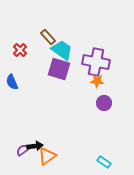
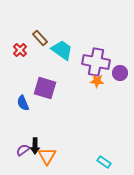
brown rectangle: moved 8 px left, 1 px down
purple square: moved 14 px left, 19 px down
blue semicircle: moved 11 px right, 21 px down
purple circle: moved 16 px right, 30 px up
black arrow: rotated 98 degrees clockwise
orange triangle: rotated 24 degrees counterclockwise
